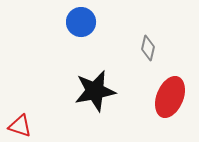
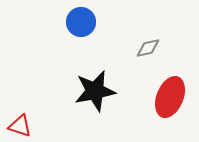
gray diamond: rotated 65 degrees clockwise
